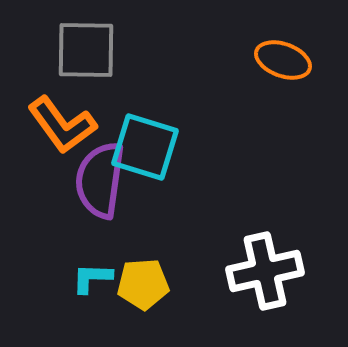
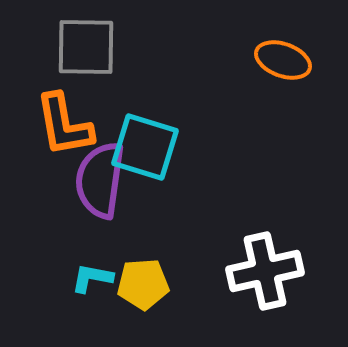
gray square: moved 3 px up
orange L-shape: moved 2 px right; rotated 26 degrees clockwise
cyan L-shape: rotated 9 degrees clockwise
